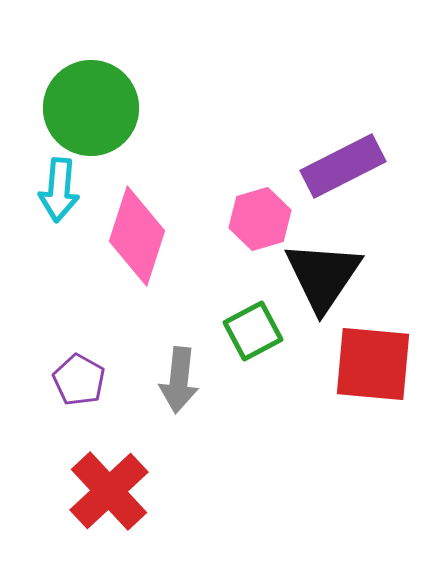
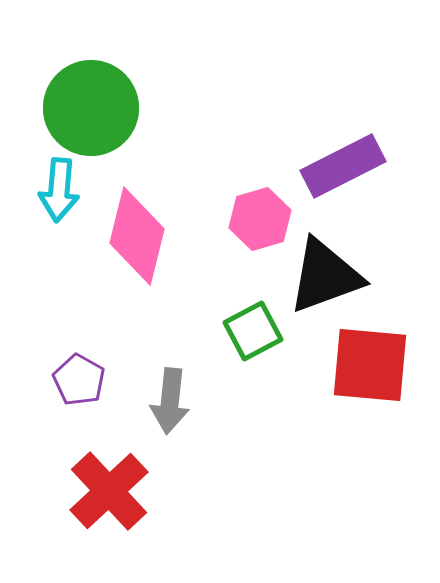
pink diamond: rotated 4 degrees counterclockwise
black triangle: moved 2 px right; rotated 36 degrees clockwise
red square: moved 3 px left, 1 px down
gray arrow: moved 9 px left, 21 px down
